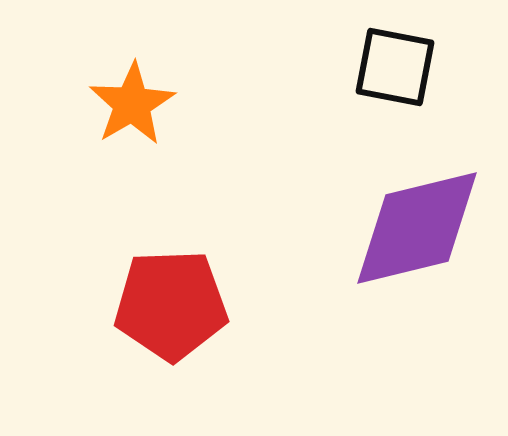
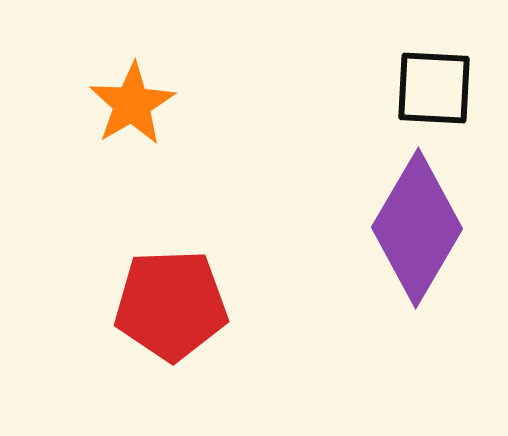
black square: moved 39 px right, 21 px down; rotated 8 degrees counterclockwise
purple diamond: rotated 46 degrees counterclockwise
